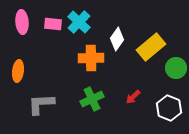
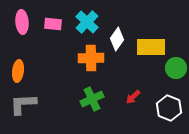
cyan cross: moved 8 px right
yellow rectangle: rotated 40 degrees clockwise
gray L-shape: moved 18 px left
